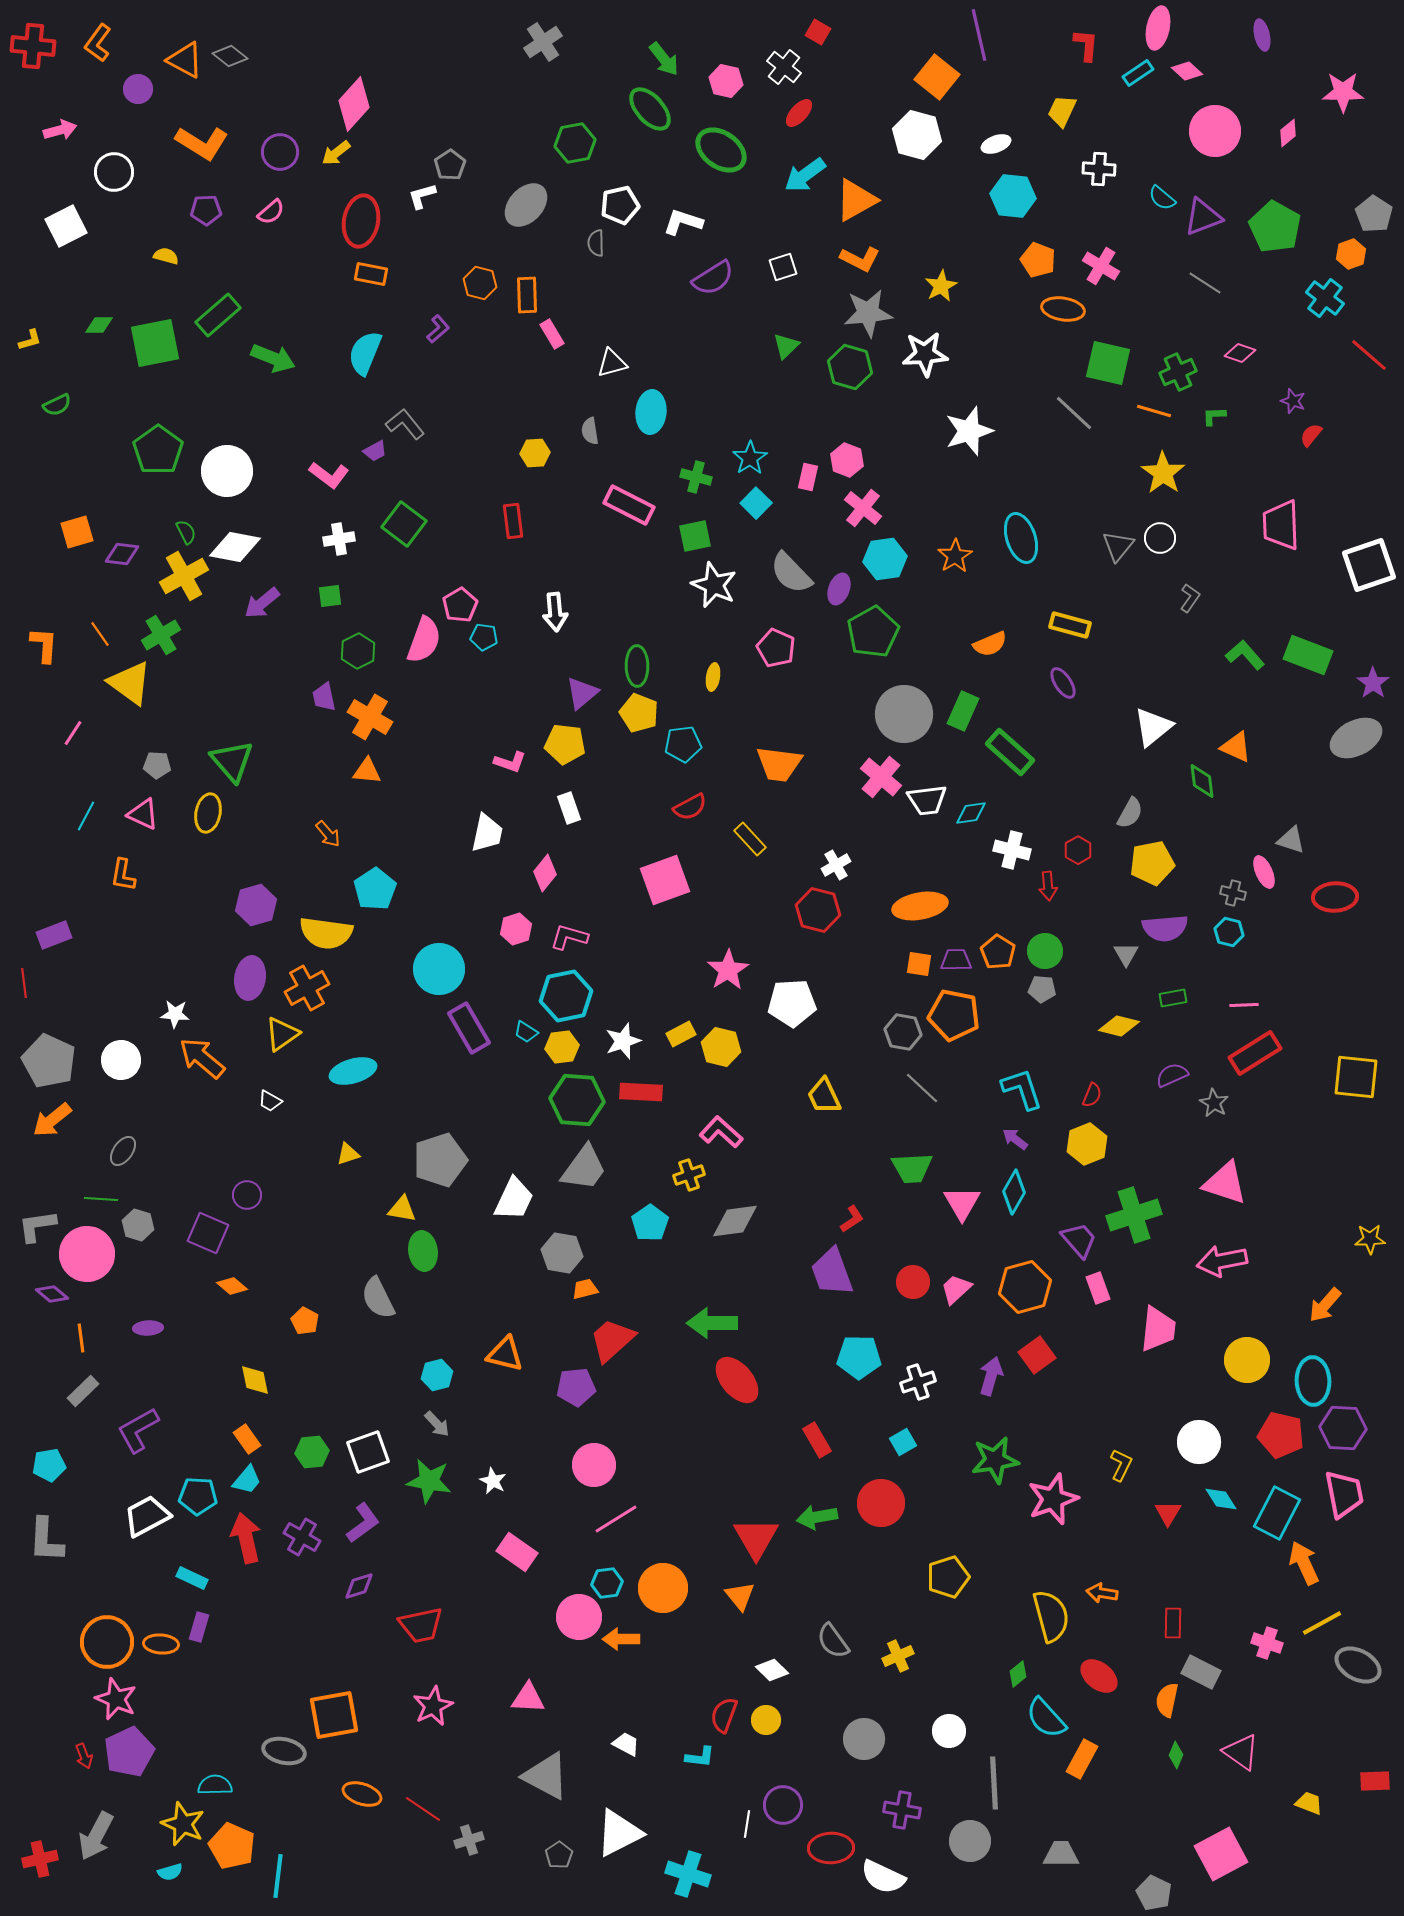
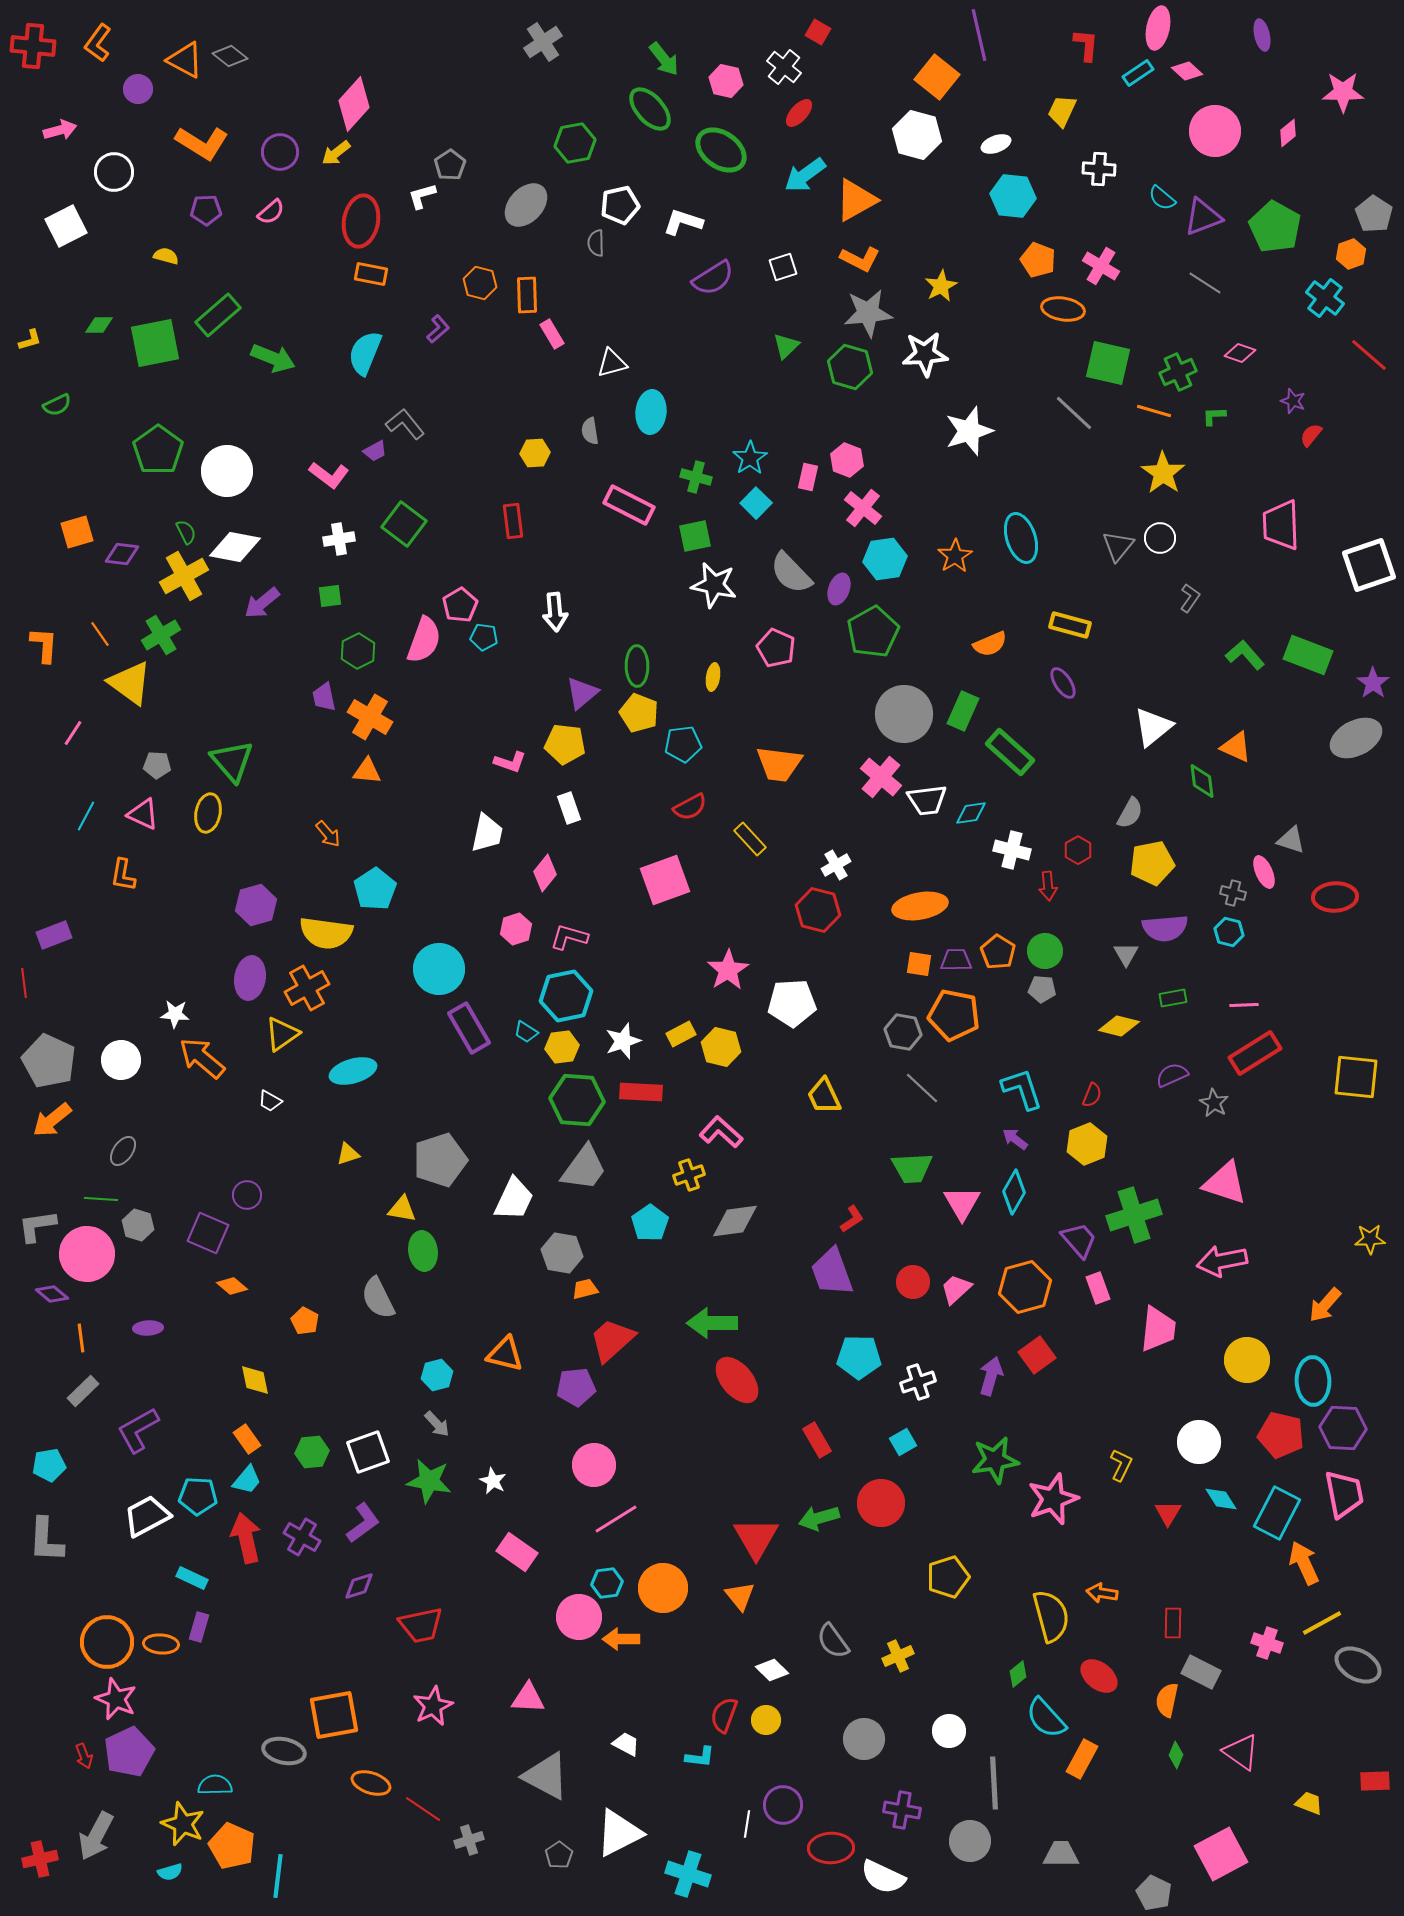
white star at (714, 585): rotated 12 degrees counterclockwise
green arrow at (817, 1517): moved 2 px right, 1 px down; rotated 6 degrees counterclockwise
orange ellipse at (362, 1794): moved 9 px right, 11 px up
